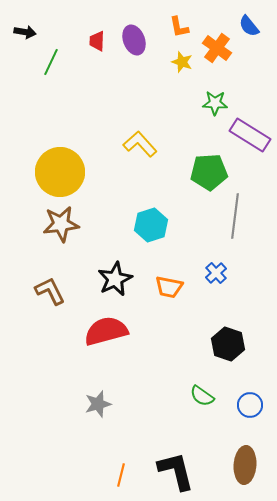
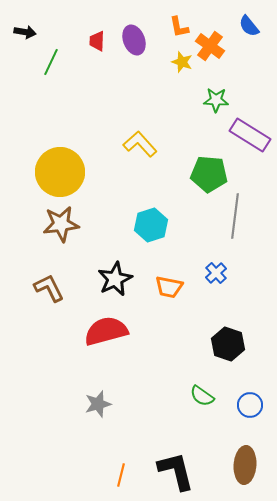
orange cross: moved 7 px left, 2 px up
green star: moved 1 px right, 3 px up
green pentagon: moved 2 px down; rotated 9 degrees clockwise
brown L-shape: moved 1 px left, 3 px up
